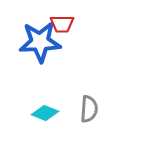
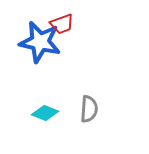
red trapezoid: rotated 20 degrees counterclockwise
blue star: rotated 15 degrees clockwise
